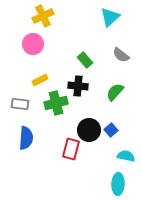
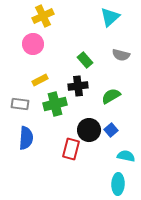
gray semicircle: rotated 24 degrees counterclockwise
black cross: rotated 12 degrees counterclockwise
green semicircle: moved 4 px left, 4 px down; rotated 18 degrees clockwise
green cross: moved 1 px left, 1 px down
